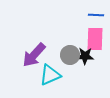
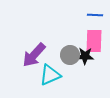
blue line: moved 1 px left
pink rectangle: moved 1 px left, 2 px down
